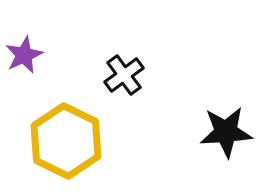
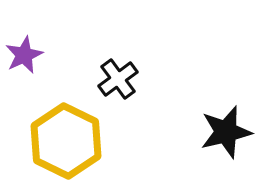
black cross: moved 6 px left, 4 px down
black star: rotated 10 degrees counterclockwise
